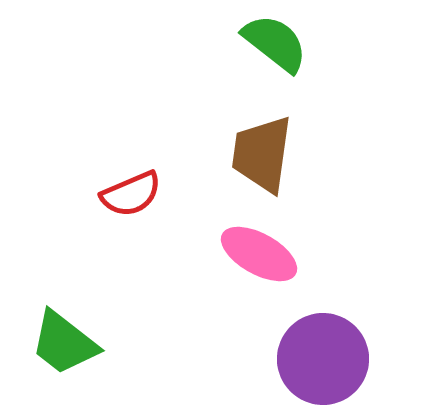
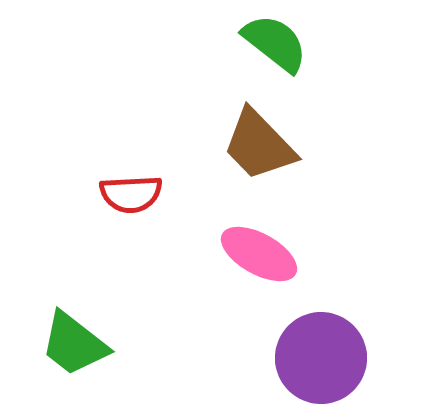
brown trapezoid: moved 3 px left, 9 px up; rotated 52 degrees counterclockwise
red semicircle: rotated 20 degrees clockwise
green trapezoid: moved 10 px right, 1 px down
purple circle: moved 2 px left, 1 px up
